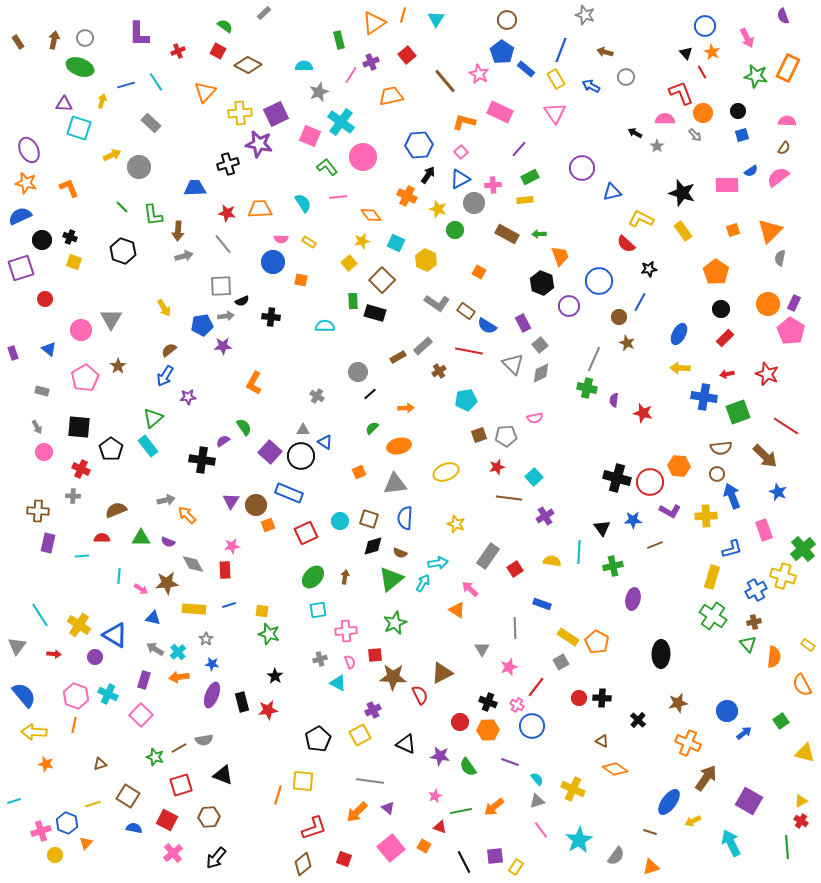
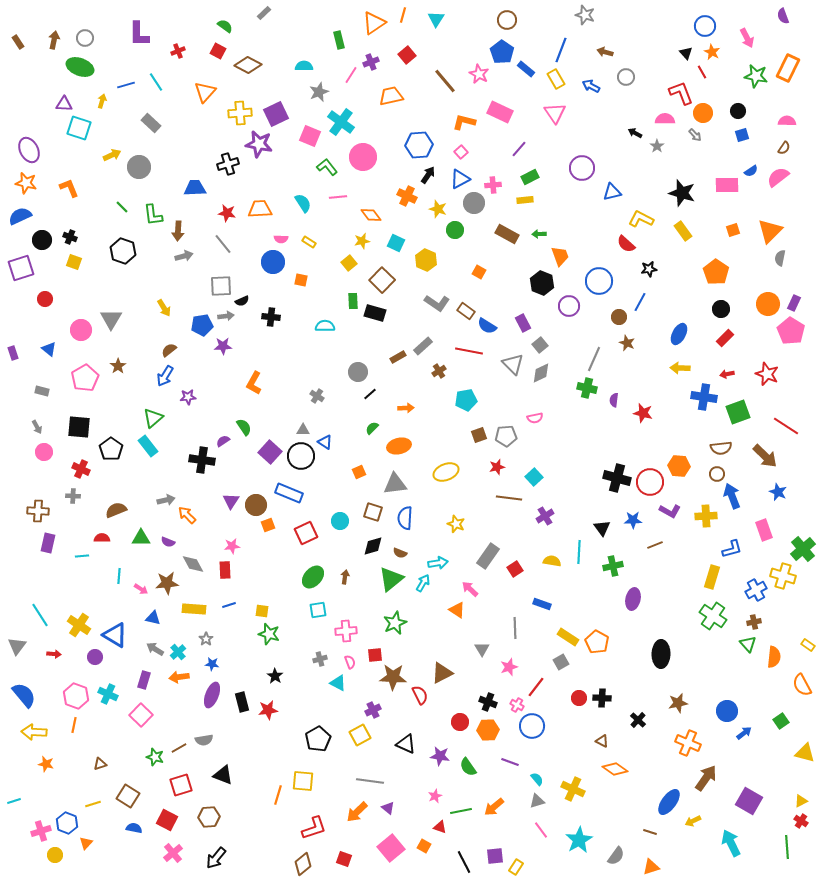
brown square at (369, 519): moved 4 px right, 7 px up
